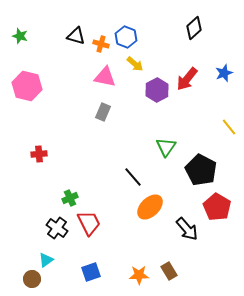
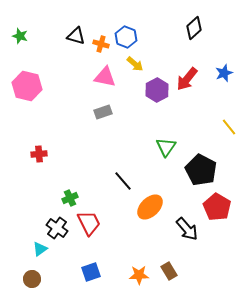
gray rectangle: rotated 48 degrees clockwise
black line: moved 10 px left, 4 px down
cyan triangle: moved 6 px left, 11 px up
